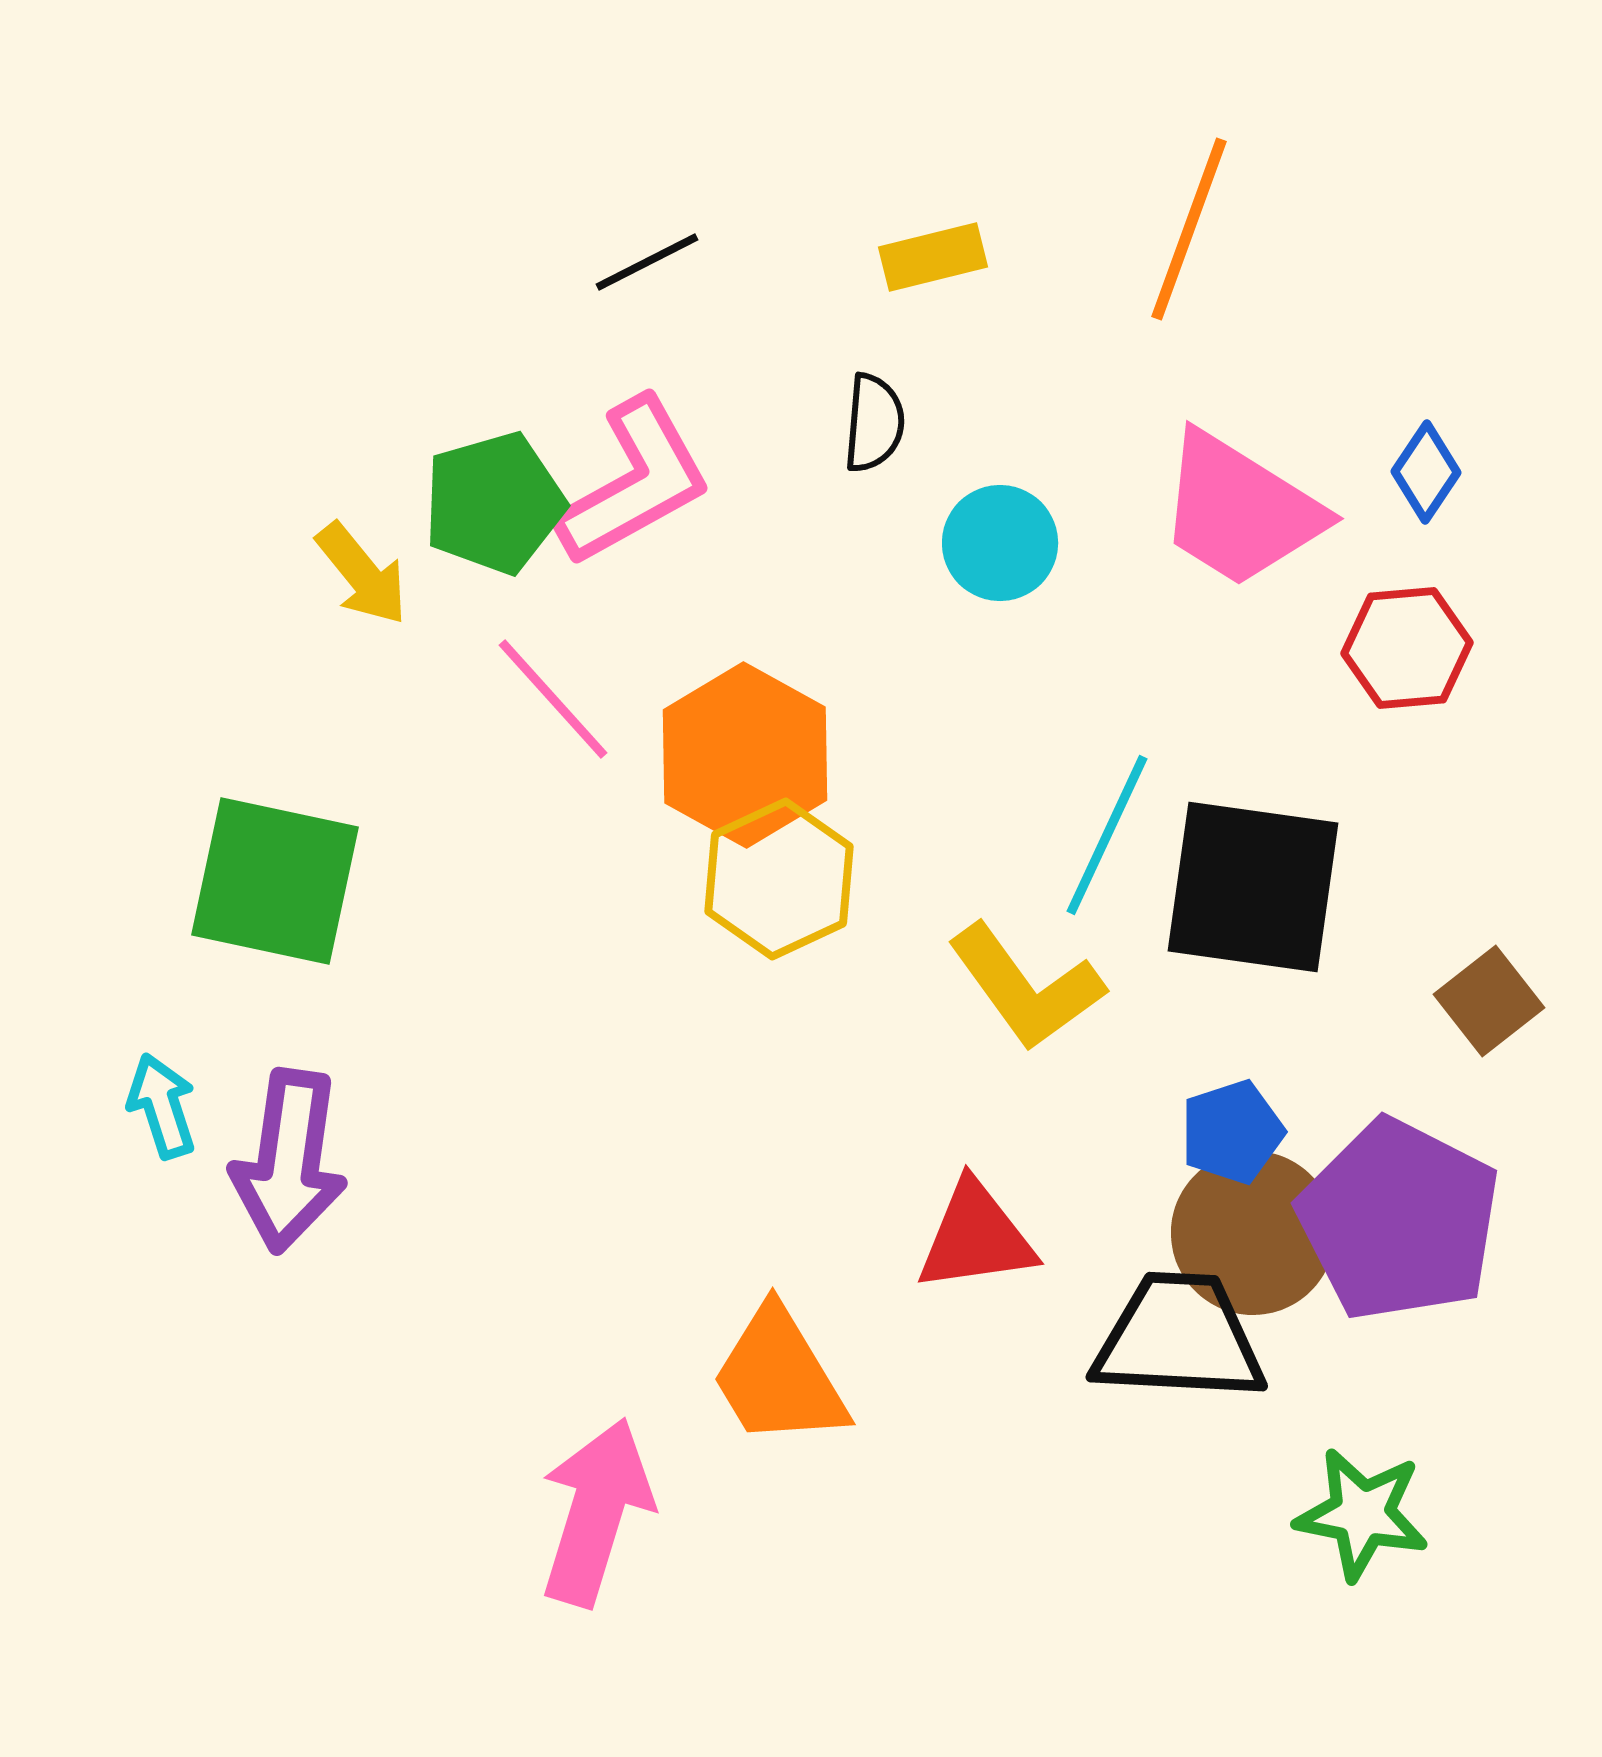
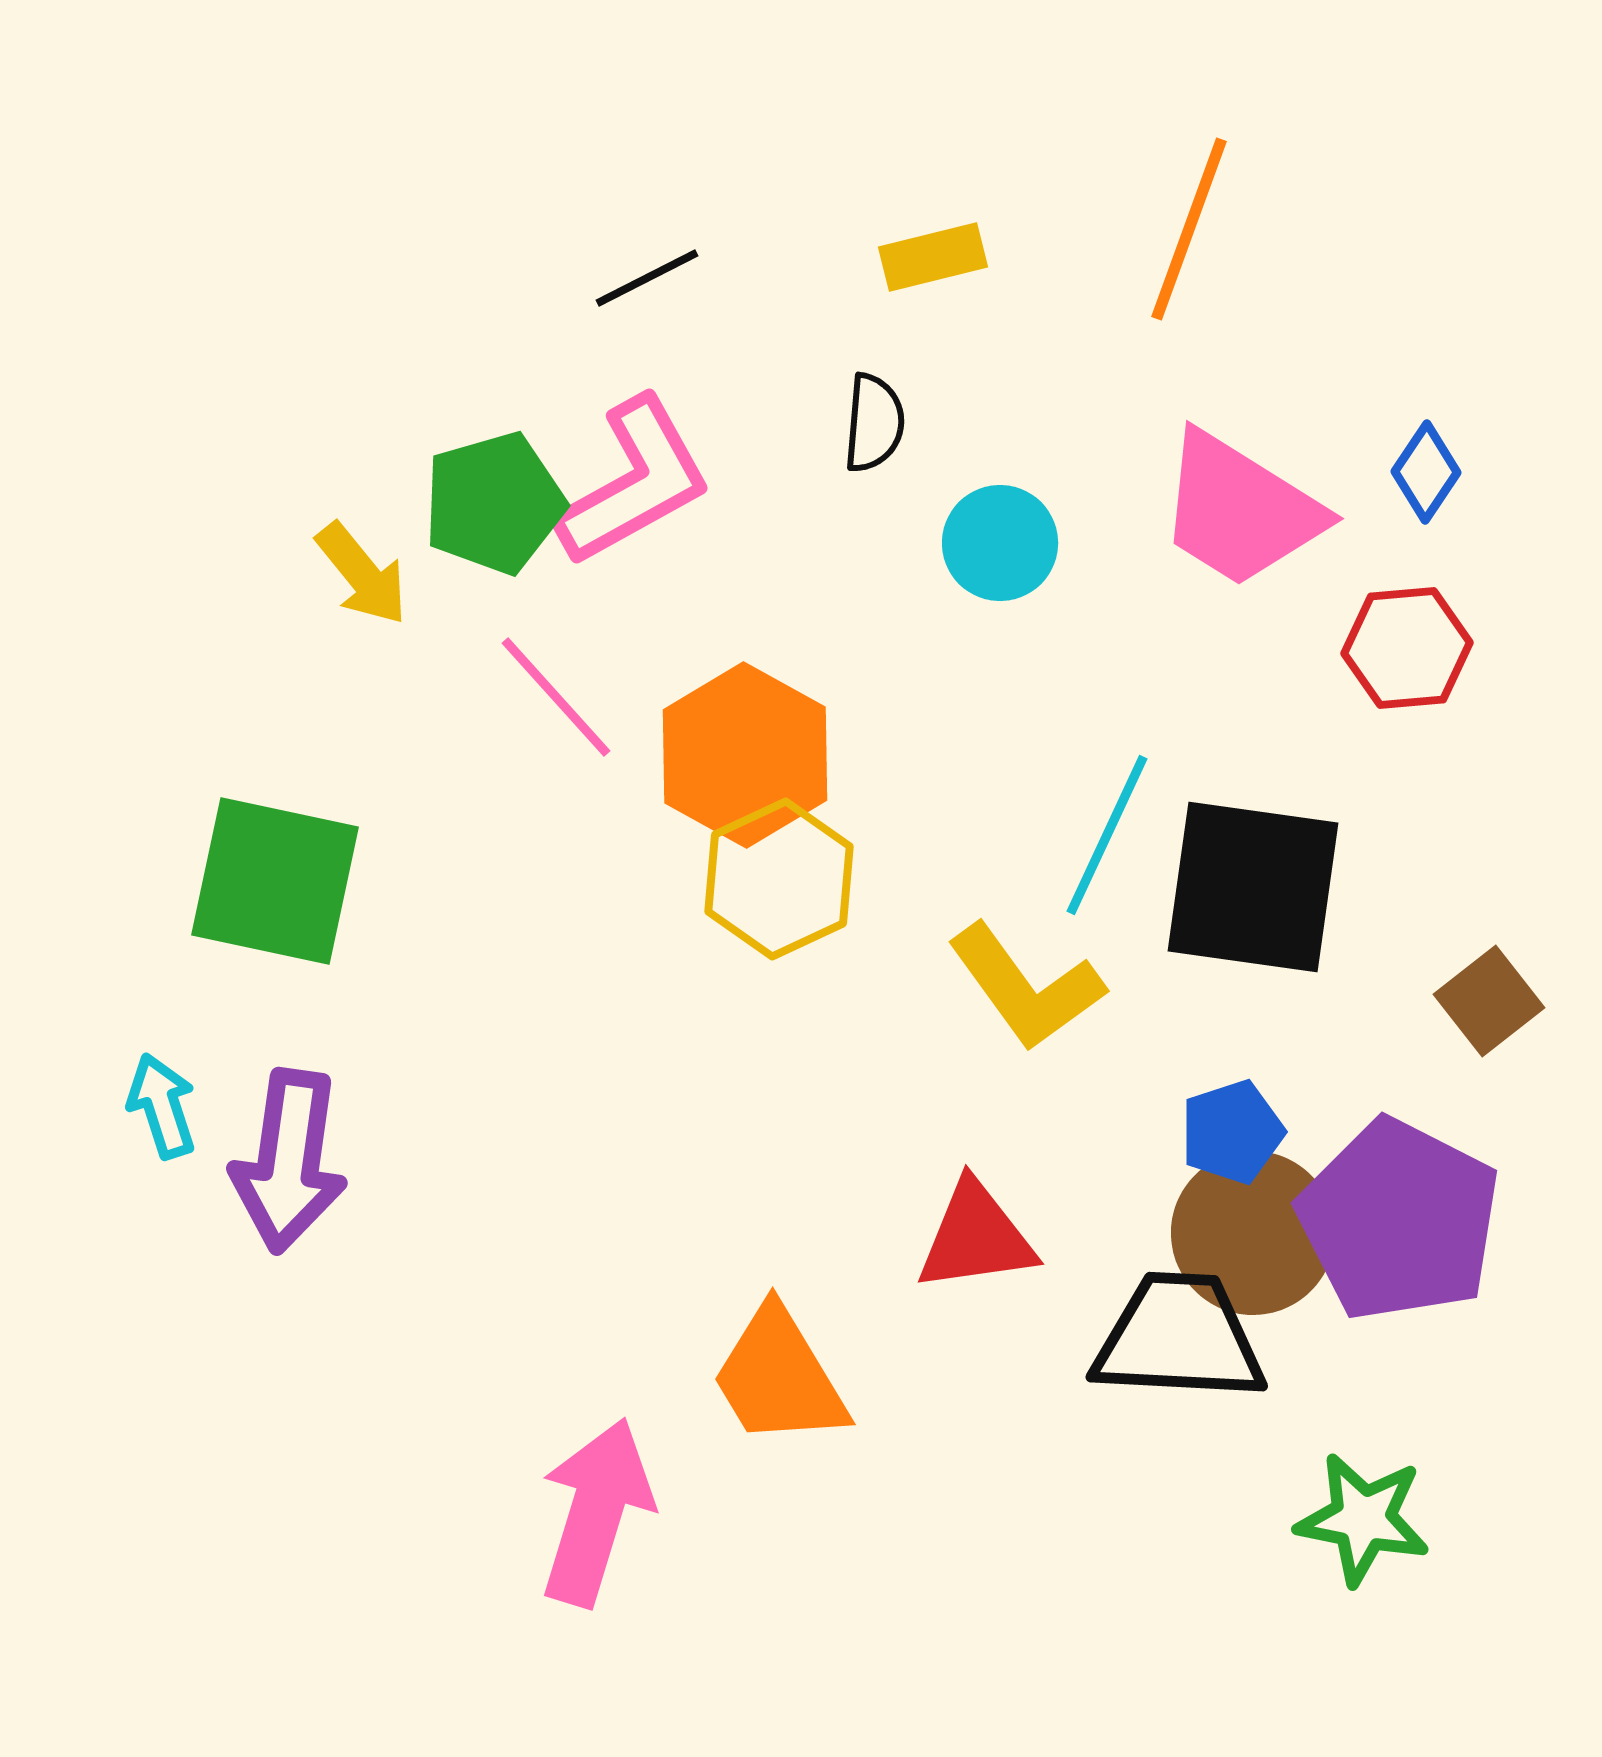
black line: moved 16 px down
pink line: moved 3 px right, 2 px up
green star: moved 1 px right, 5 px down
